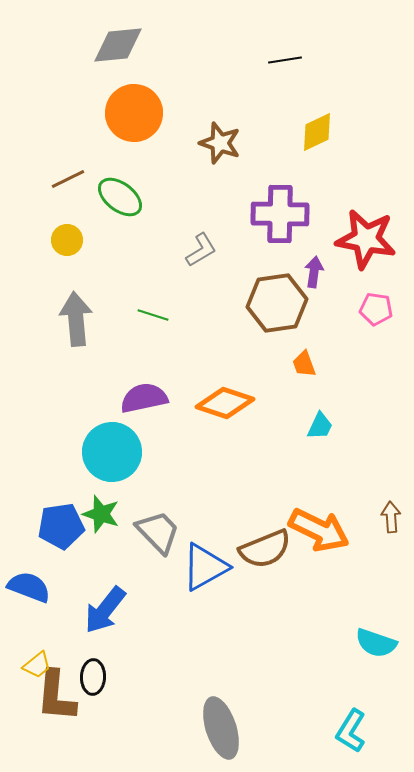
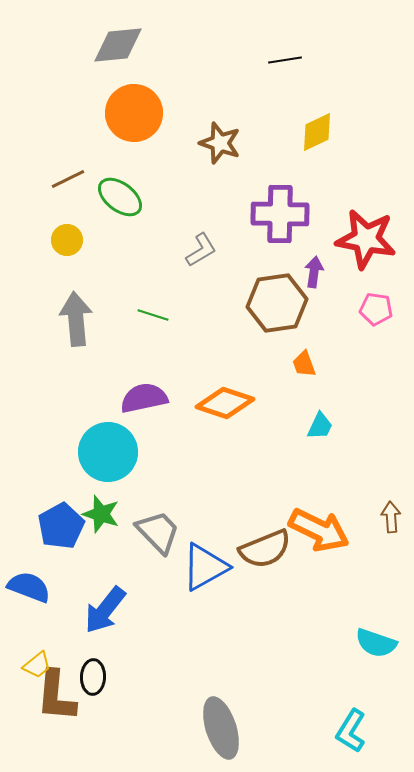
cyan circle: moved 4 px left
blue pentagon: rotated 21 degrees counterclockwise
